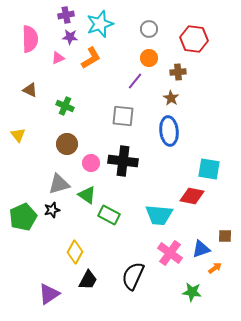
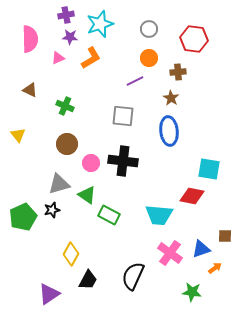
purple line: rotated 24 degrees clockwise
yellow diamond: moved 4 px left, 2 px down
